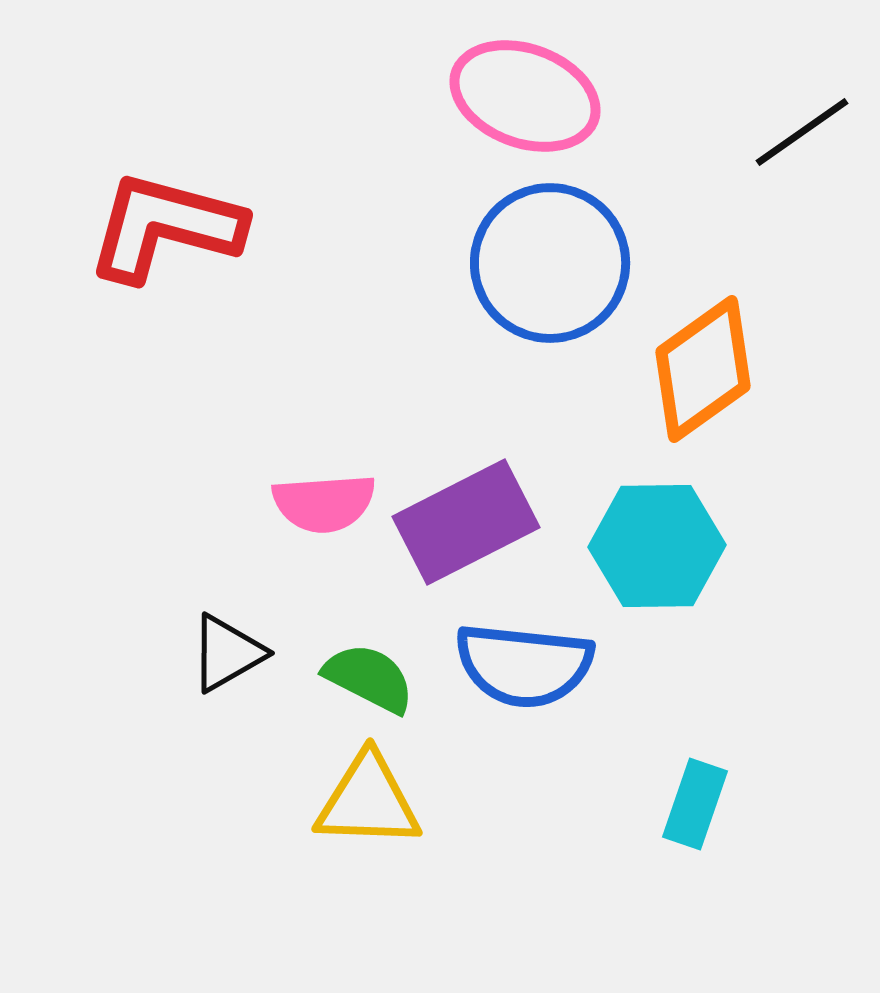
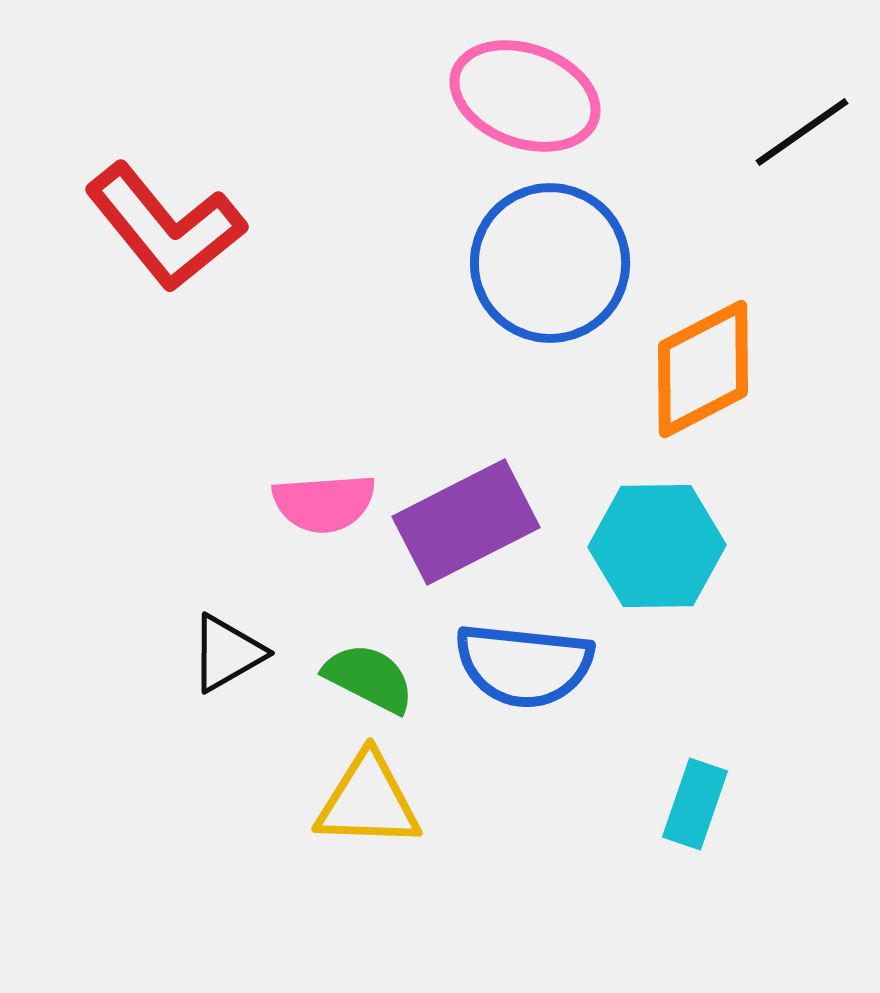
red L-shape: rotated 144 degrees counterclockwise
orange diamond: rotated 8 degrees clockwise
